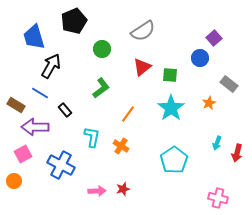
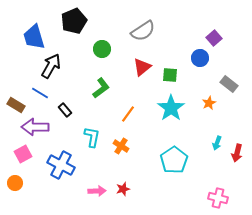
orange circle: moved 1 px right, 2 px down
